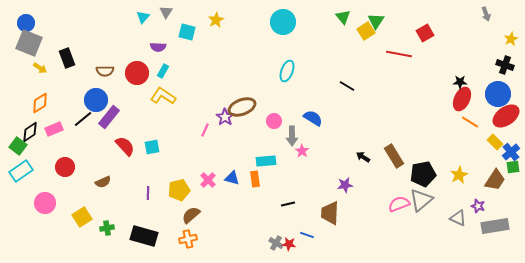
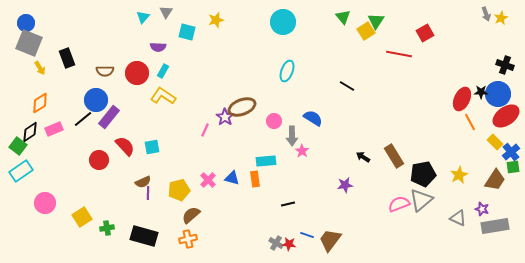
yellow star at (216, 20): rotated 14 degrees clockwise
yellow star at (511, 39): moved 10 px left, 21 px up
yellow arrow at (40, 68): rotated 24 degrees clockwise
black star at (460, 82): moved 21 px right, 10 px down
orange line at (470, 122): rotated 30 degrees clockwise
red circle at (65, 167): moved 34 px right, 7 px up
brown semicircle at (103, 182): moved 40 px right
purple star at (478, 206): moved 4 px right, 3 px down
brown trapezoid at (330, 213): moved 27 px down; rotated 35 degrees clockwise
